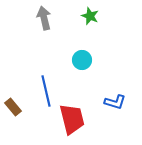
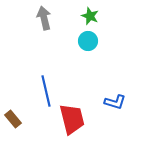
cyan circle: moved 6 px right, 19 px up
brown rectangle: moved 12 px down
